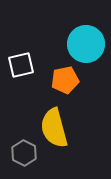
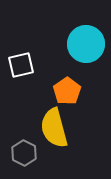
orange pentagon: moved 2 px right, 11 px down; rotated 24 degrees counterclockwise
